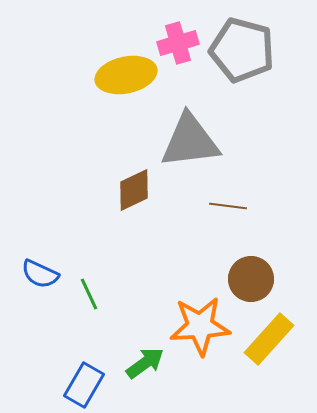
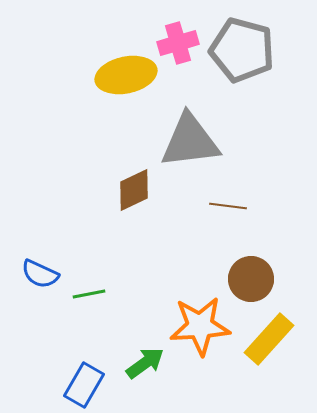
green line: rotated 76 degrees counterclockwise
